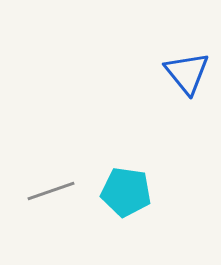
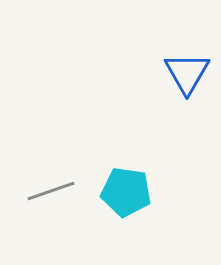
blue triangle: rotated 9 degrees clockwise
